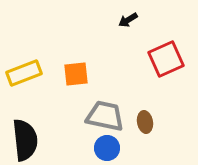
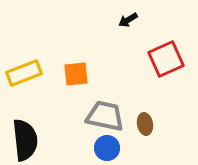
brown ellipse: moved 2 px down
